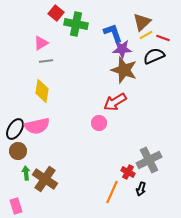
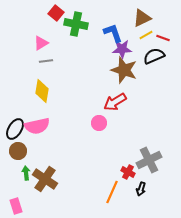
brown triangle: moved 4 px up; rotated 18 degrees clockwise
